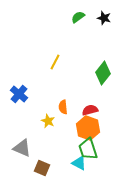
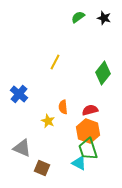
orange hexagon: moved 3 px down
